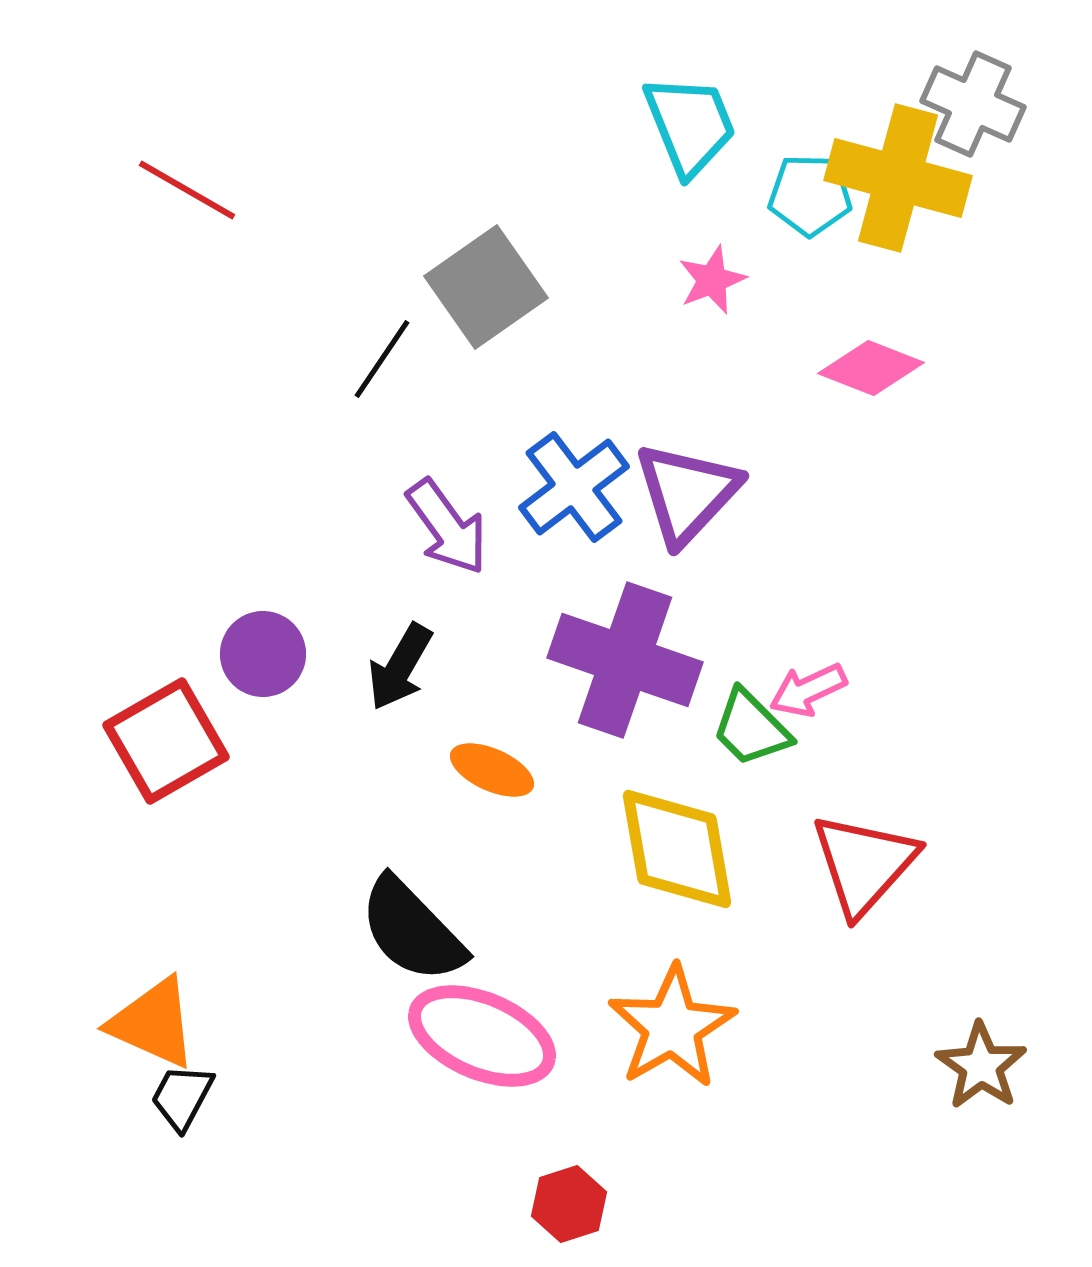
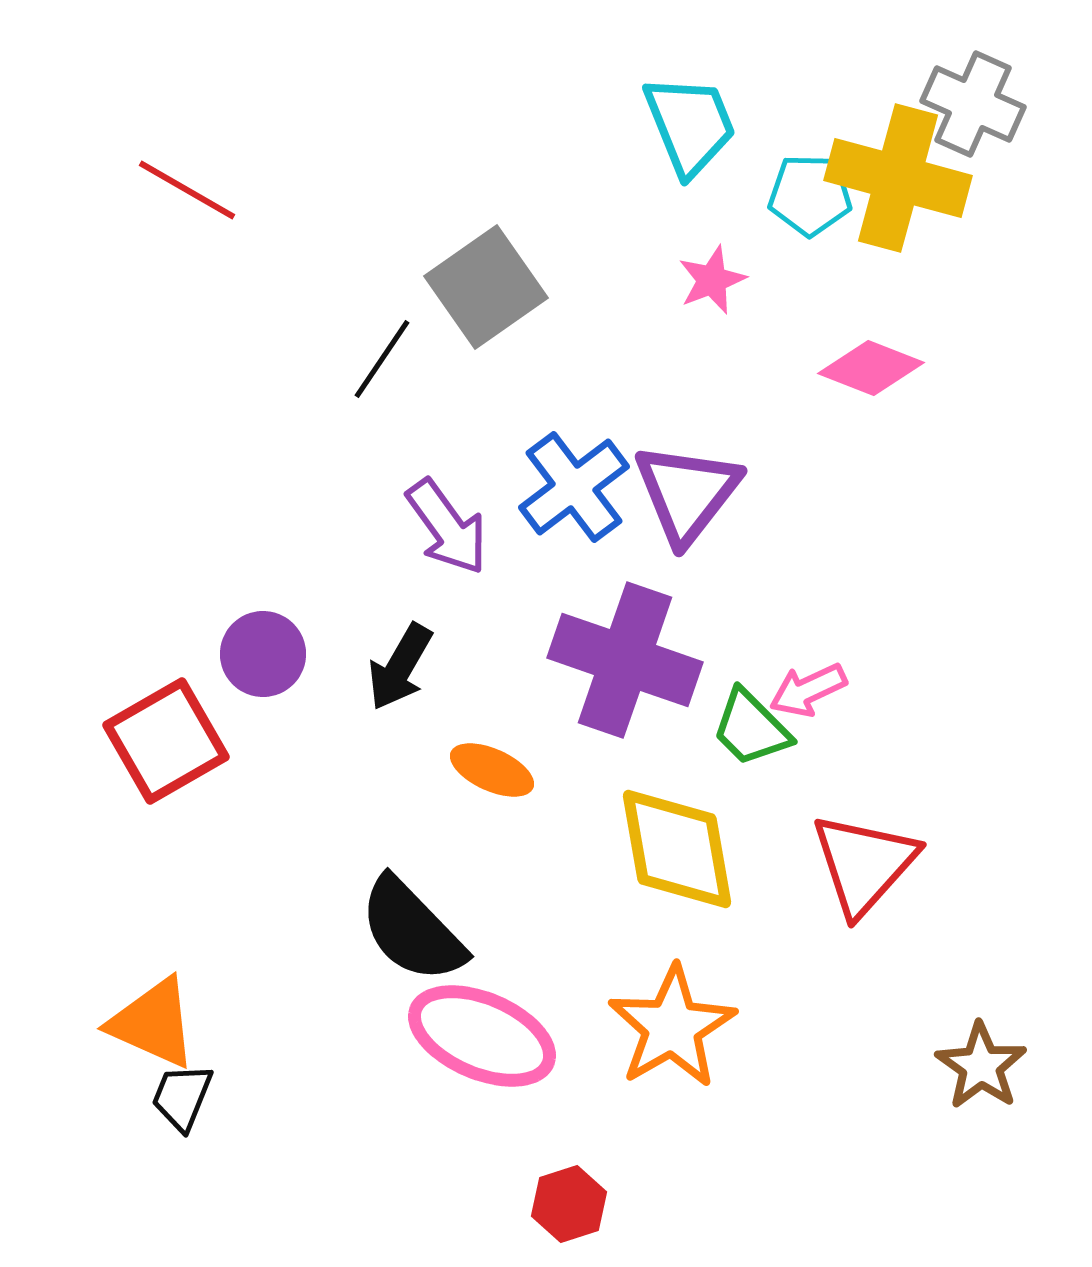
purple triangle: rotated 5 degrees counterclockwise
black trapezoid: rotated 6 degrees counterclockwise
